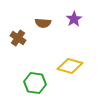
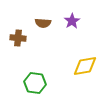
purple star: moved 2 px left, 2 px down
brown cross: rotated 28 degrees counterclockwise
yellow diamond: moved 15 px right; rotated 25 degrees counterclockwise
